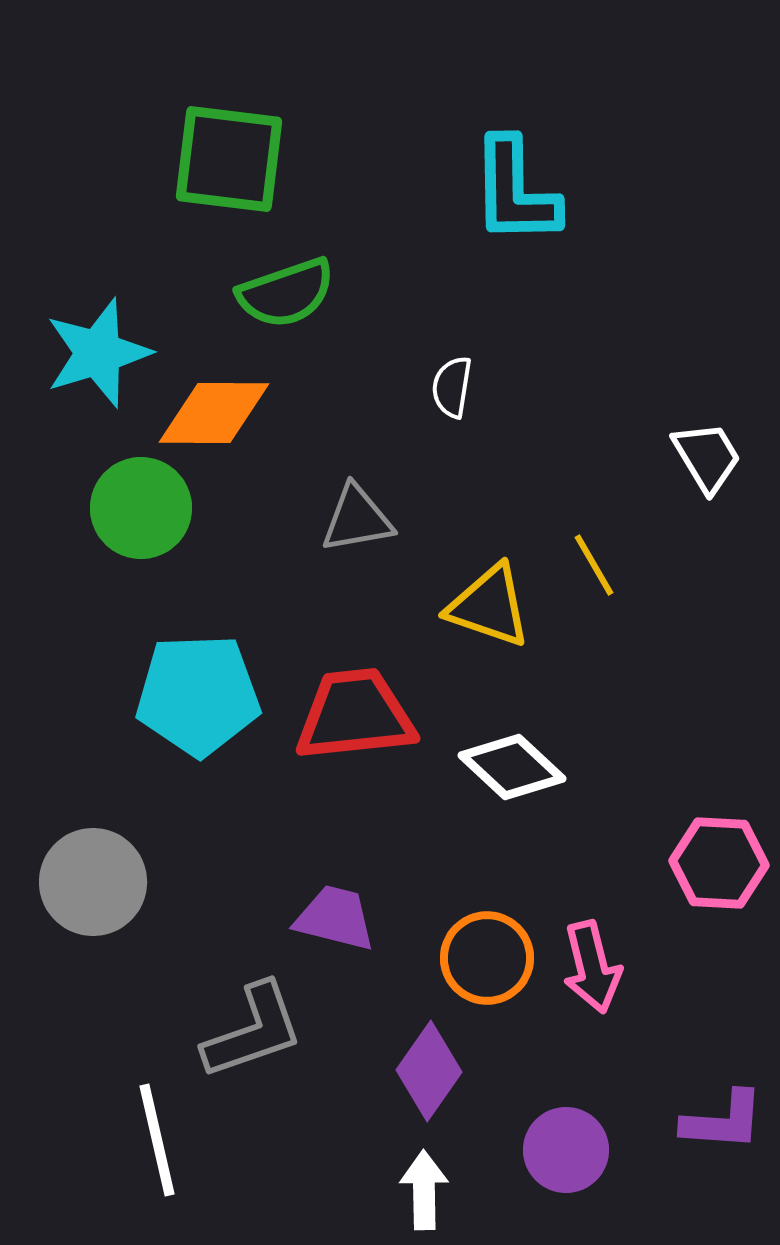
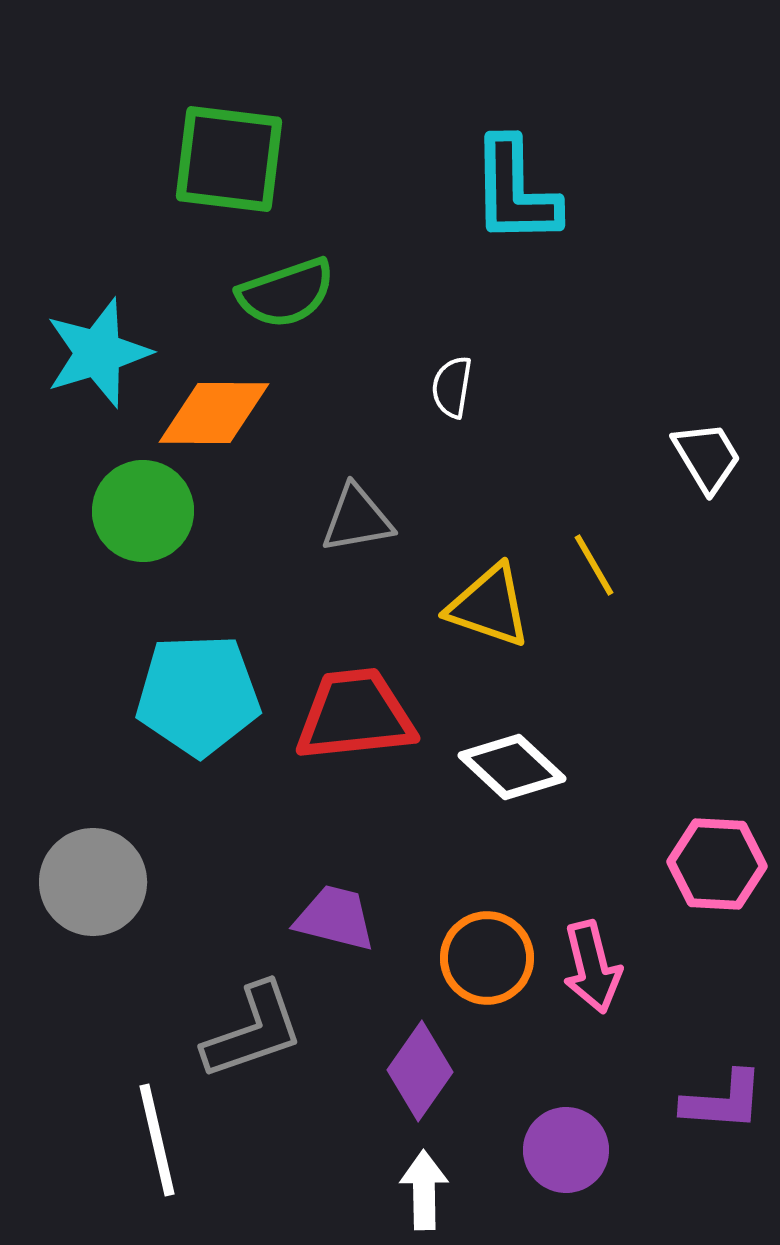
green circle: moved 2 px right, 3 px down
pink hexagon: moved 2 px left, 1 px down
purple diamond: moved 9 px left
purple L-shape: moved 20 px up
